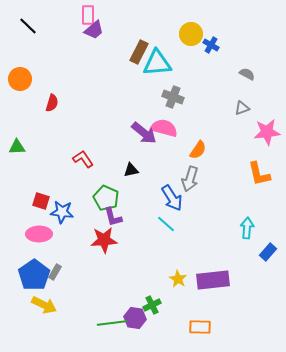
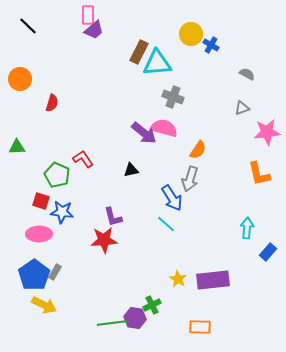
green pentagon: moved 49 px left, 23 px up
